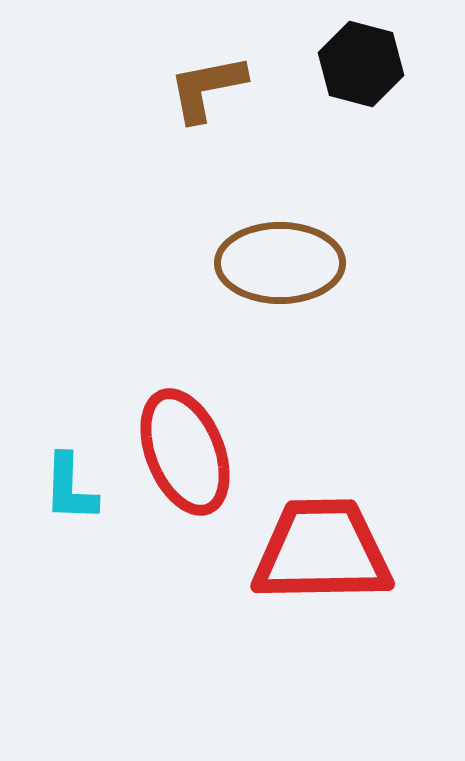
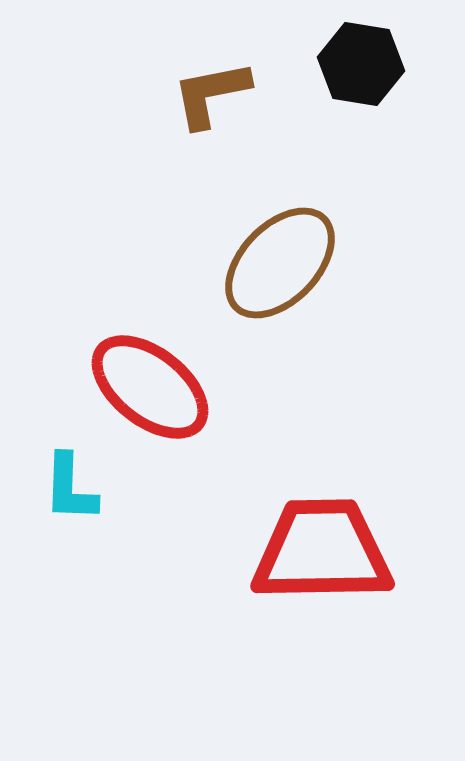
black hexagon: rotated 6 degrees counterclockwise
brown L-shape: moved 4 px right, 6 px down
brown ellipse: rotated 46 degrees counterclockwise
red ellipse: moved 35 px left, 65 px up; rotated 30 degrees counterclockwise
